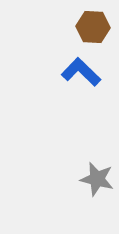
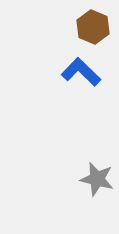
brown hexagon: rotated 20 degrees clockwise
